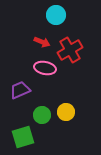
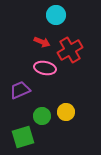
green circle: moved 1 px down
